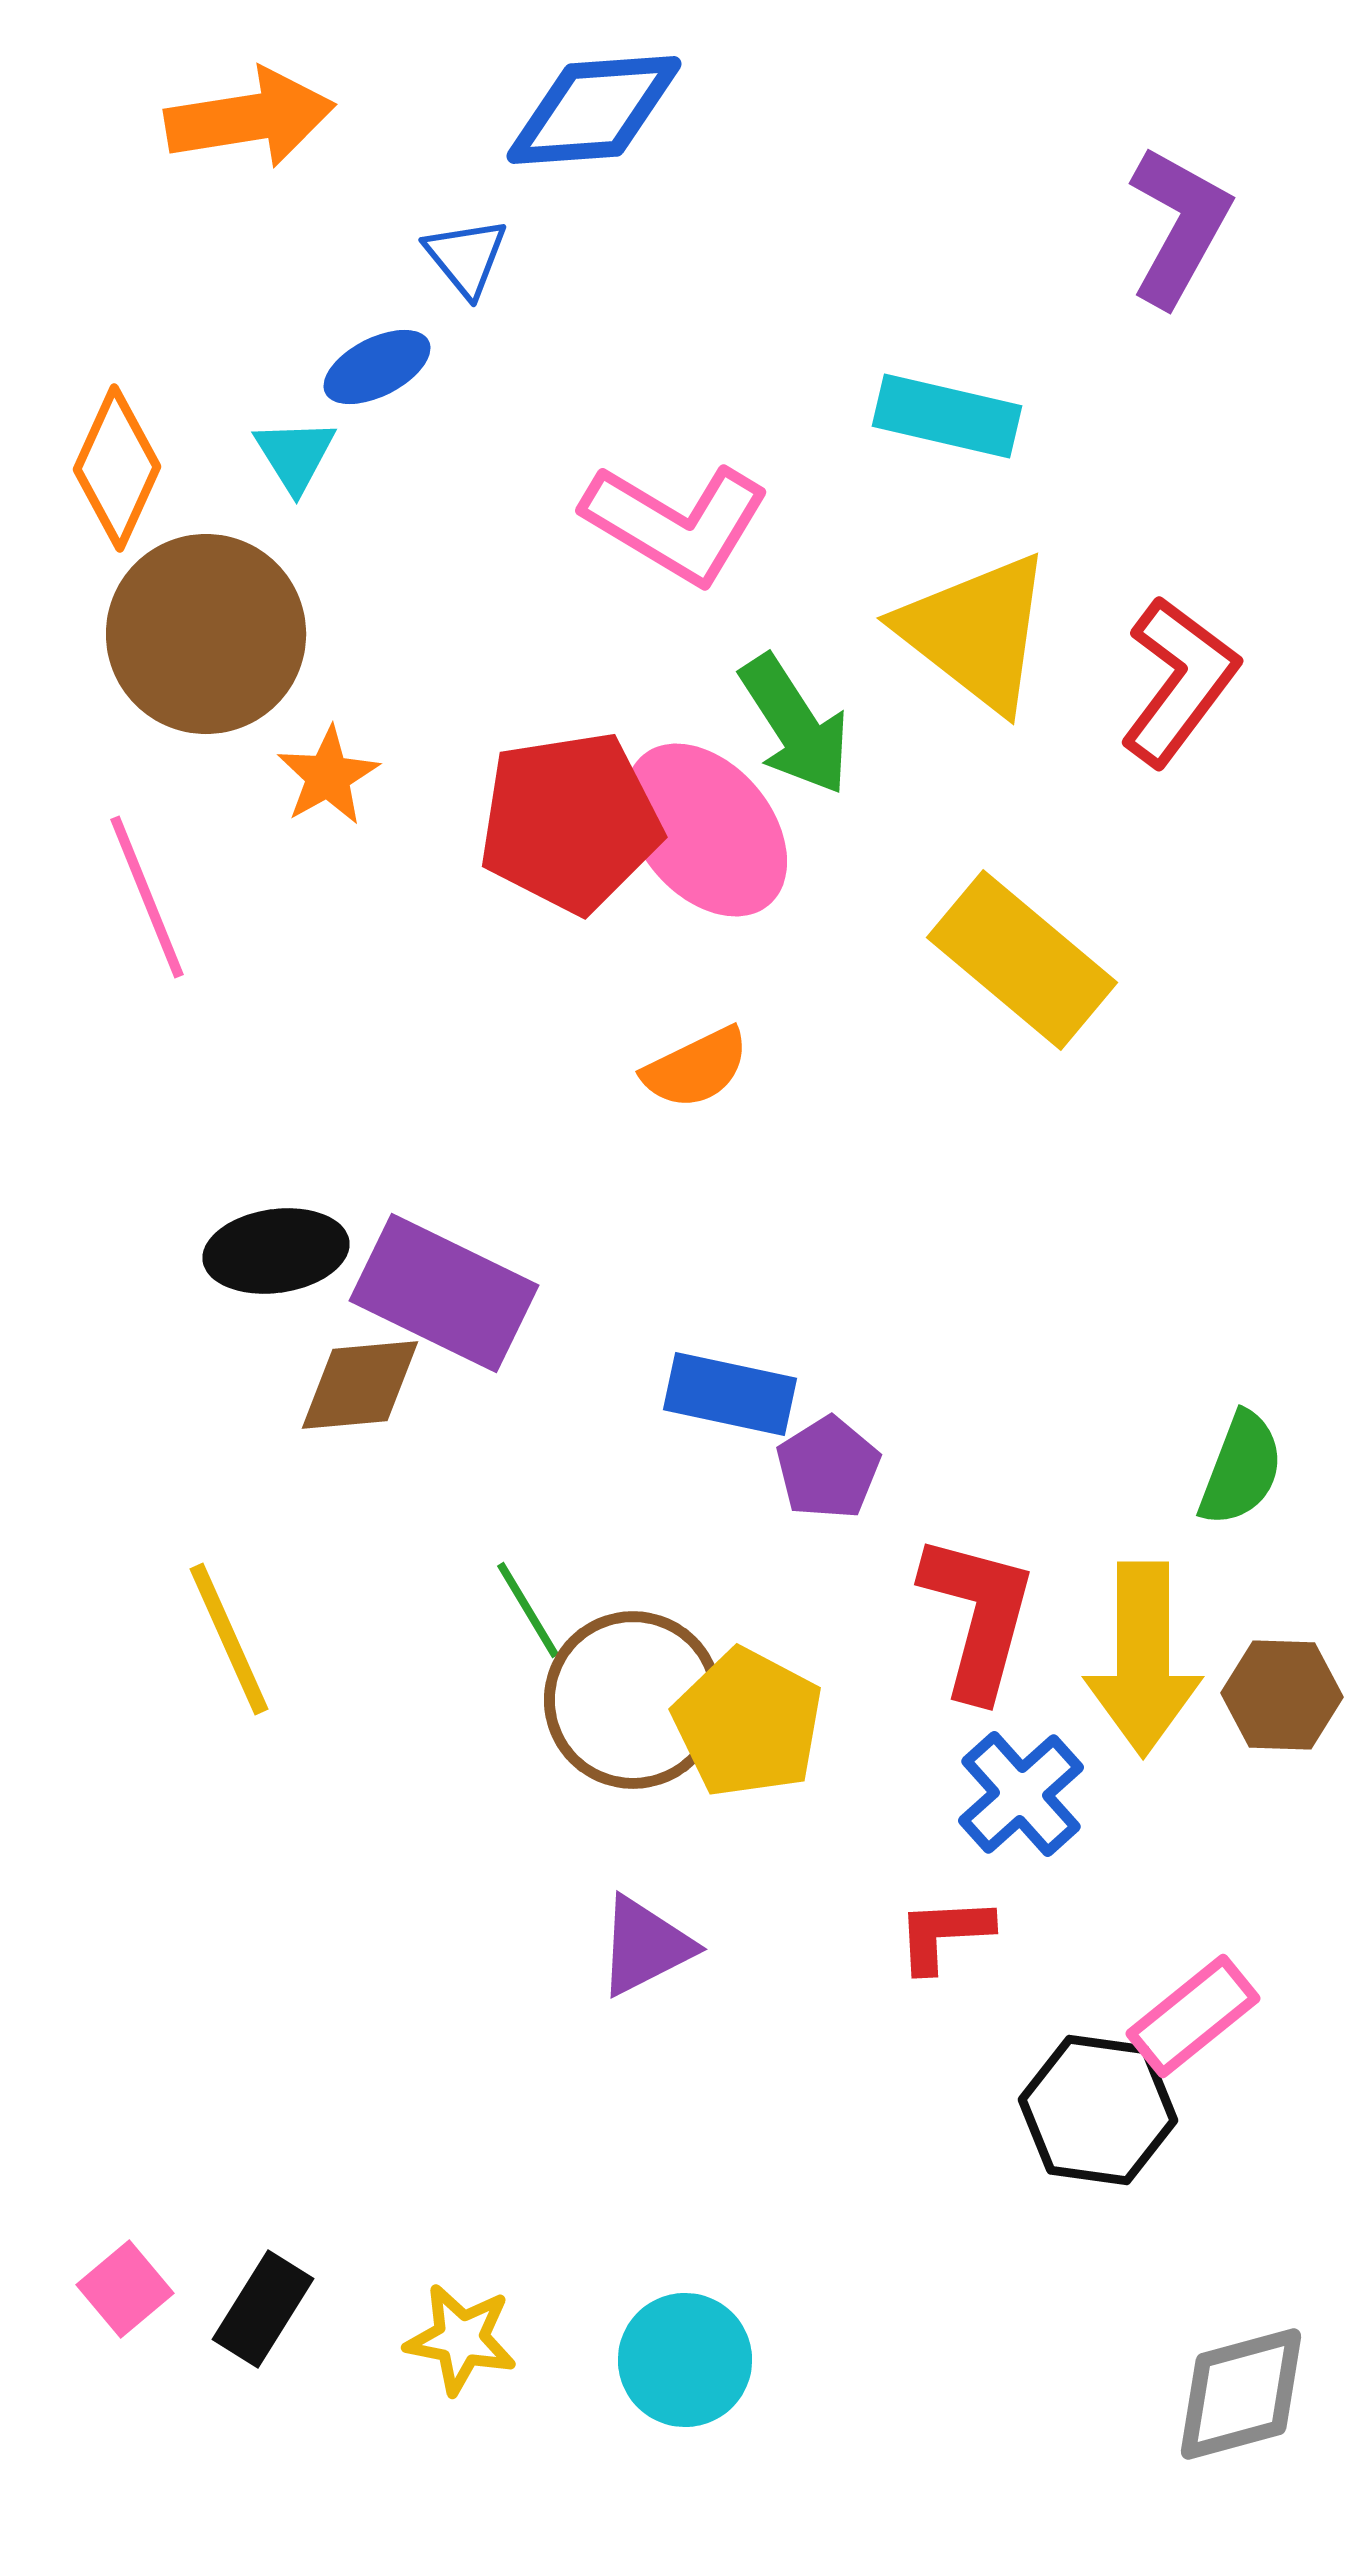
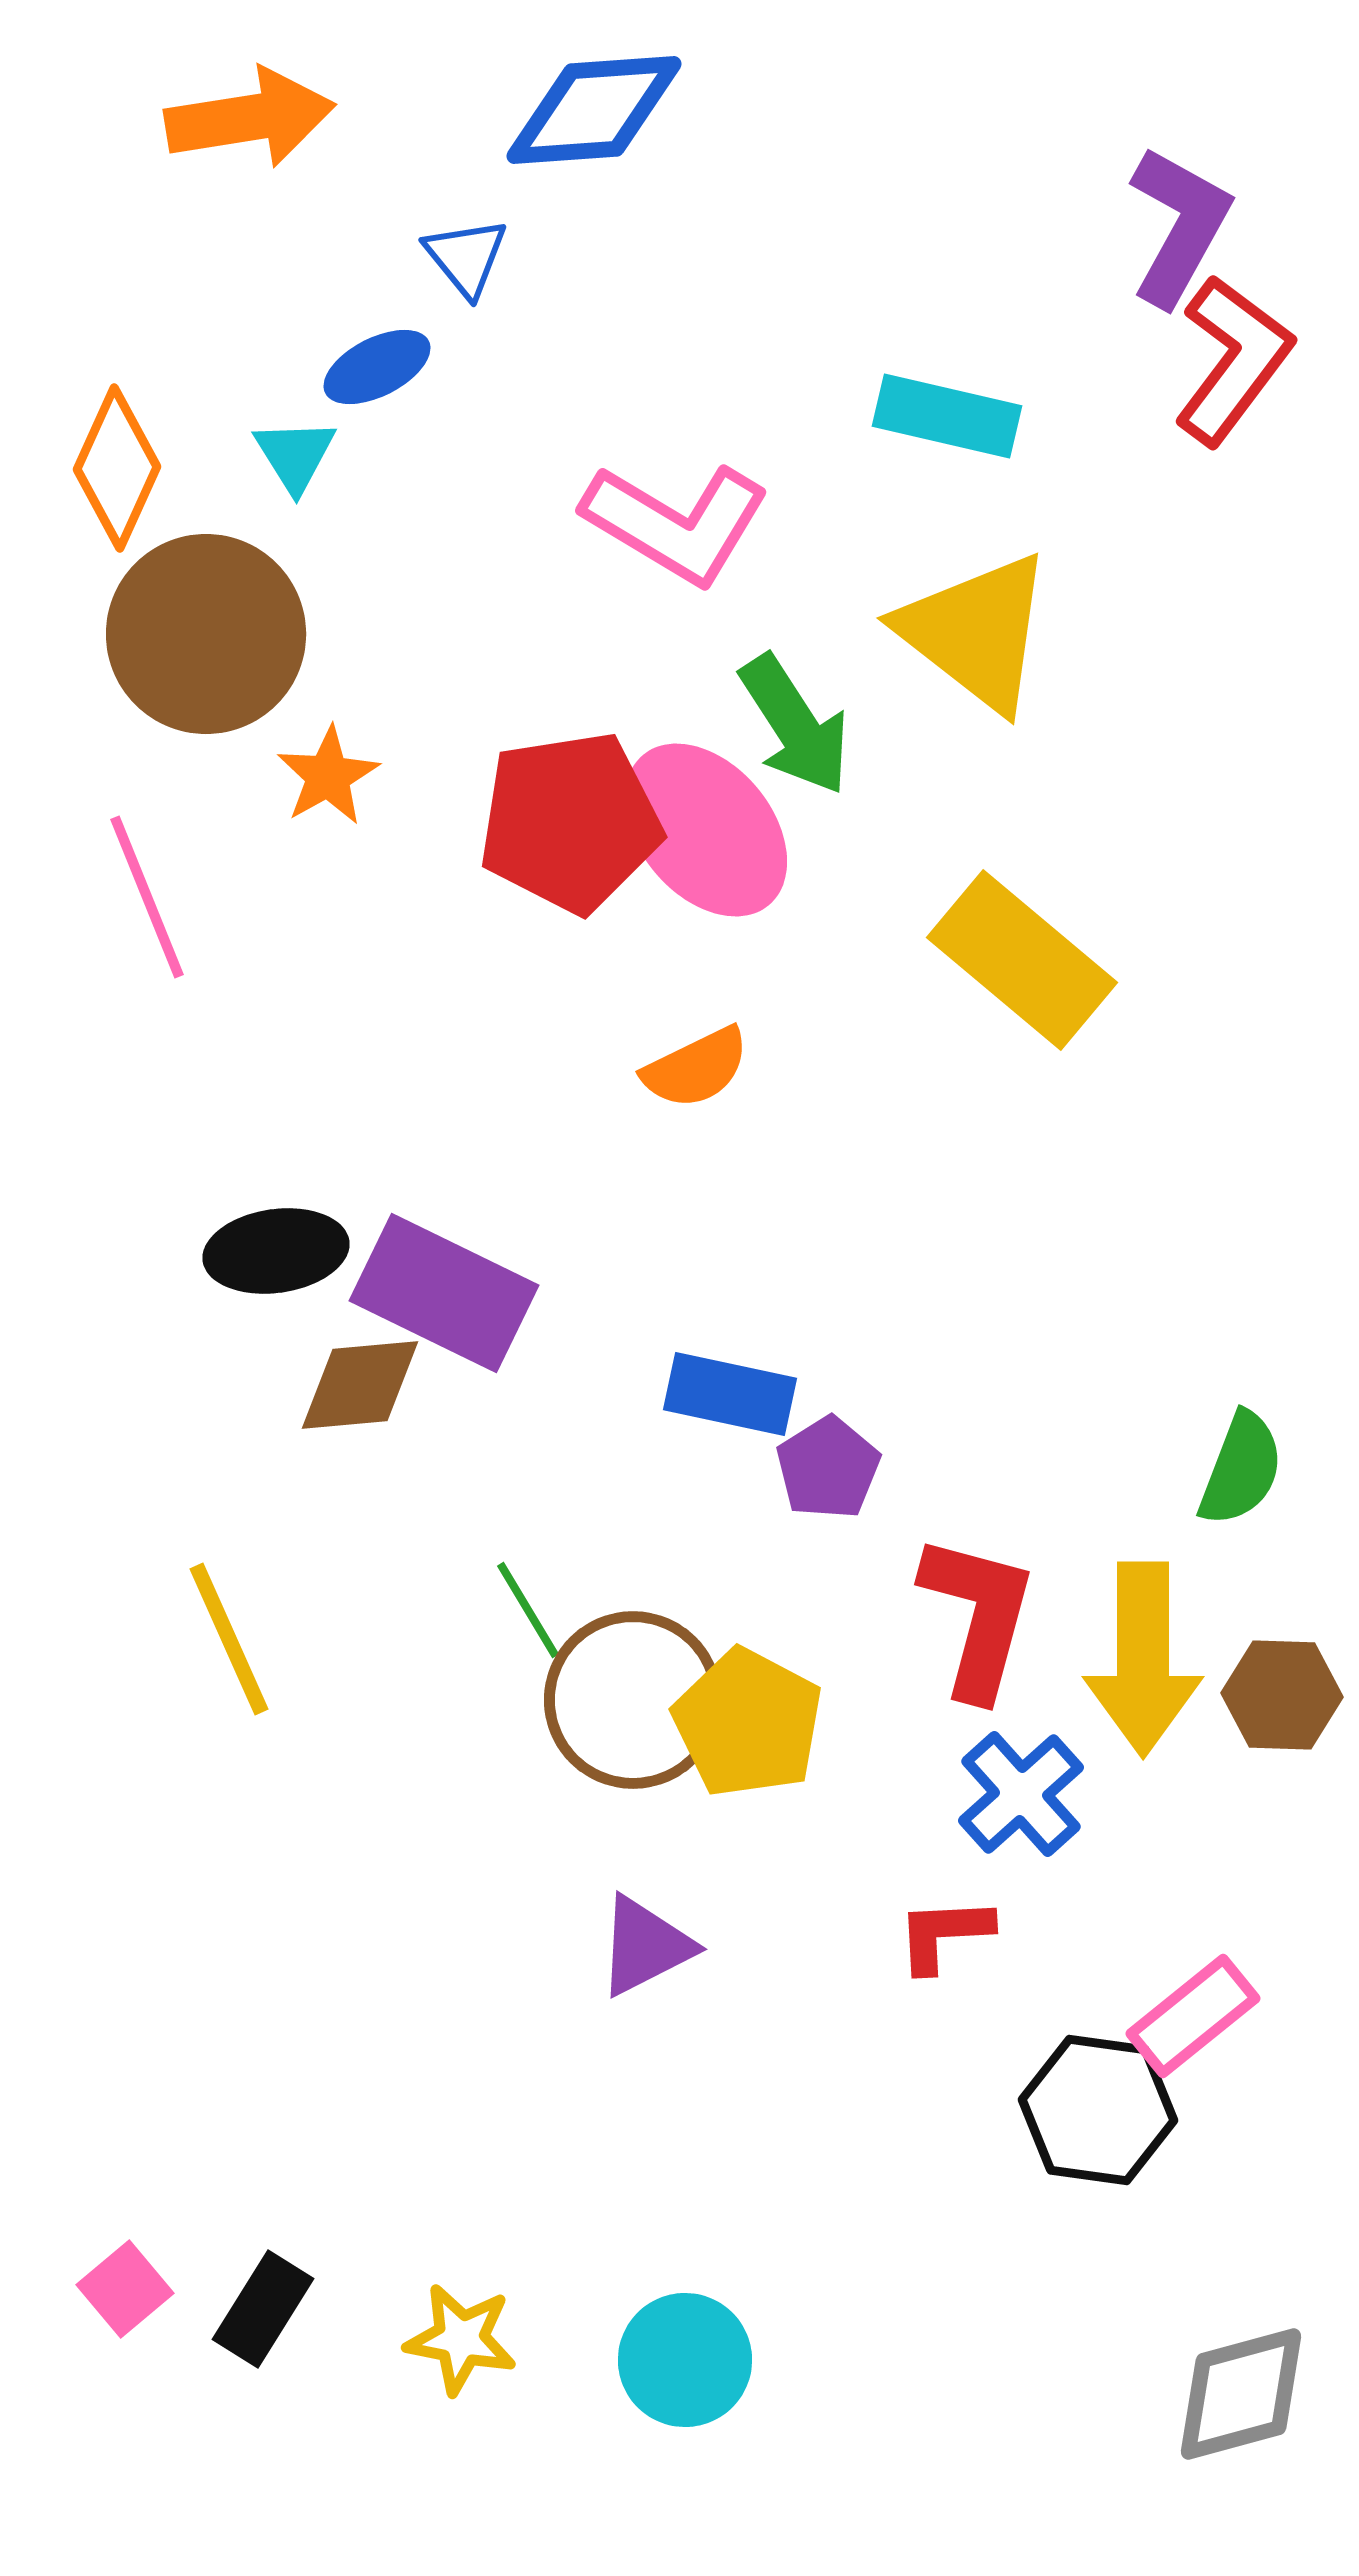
red L-shape at (1179, 681): moved 54 px right, 321 px up
